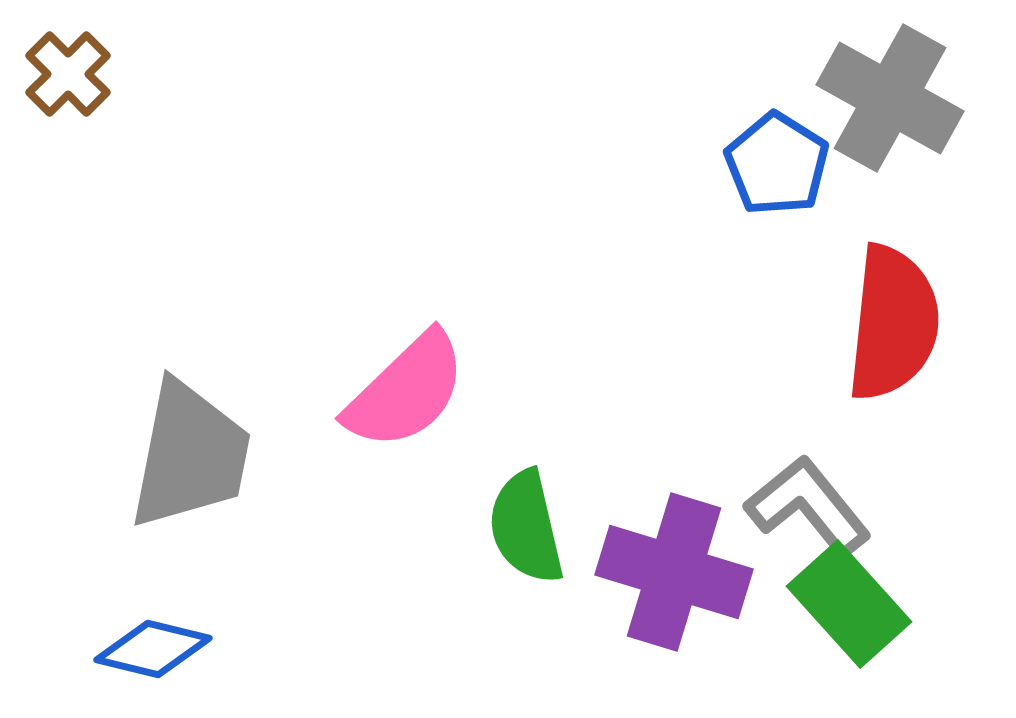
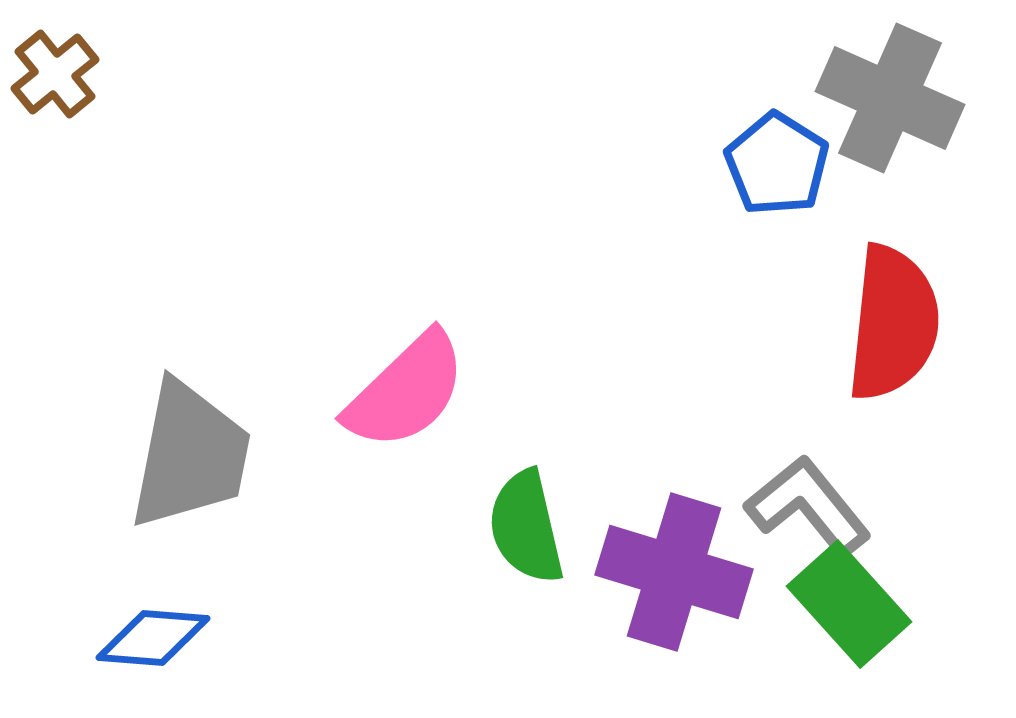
brown cross: moved 13 px left; rotated 6 degrees clockwise
gray cross: rotated 5 degrees counterclockwise
blue diamond: moved 11 px up; rotated 9 degrees counterclockwise
